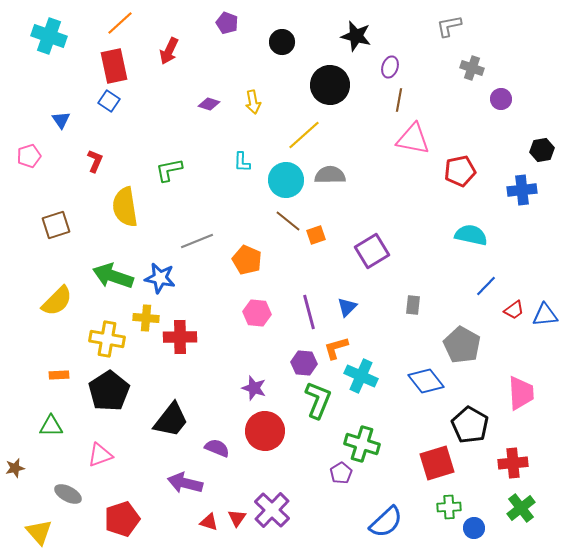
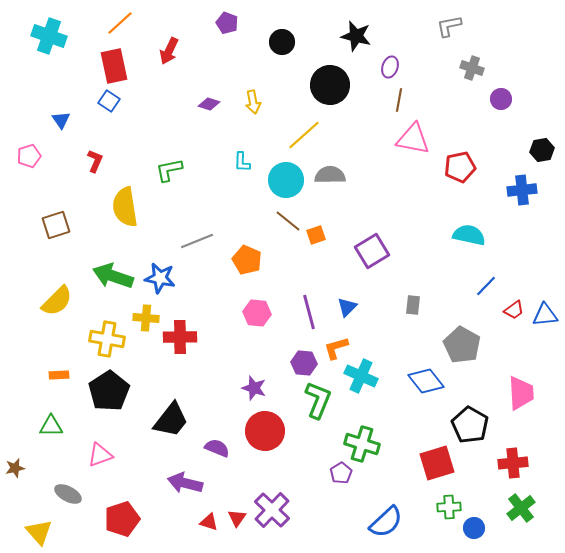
red pentagon at (460, 171): moved 4 px up
cyan semicircle at (471, 235): moved 2 px left
